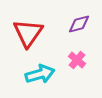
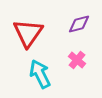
cyan arrow: rotated 100 degrees counterclockwise
